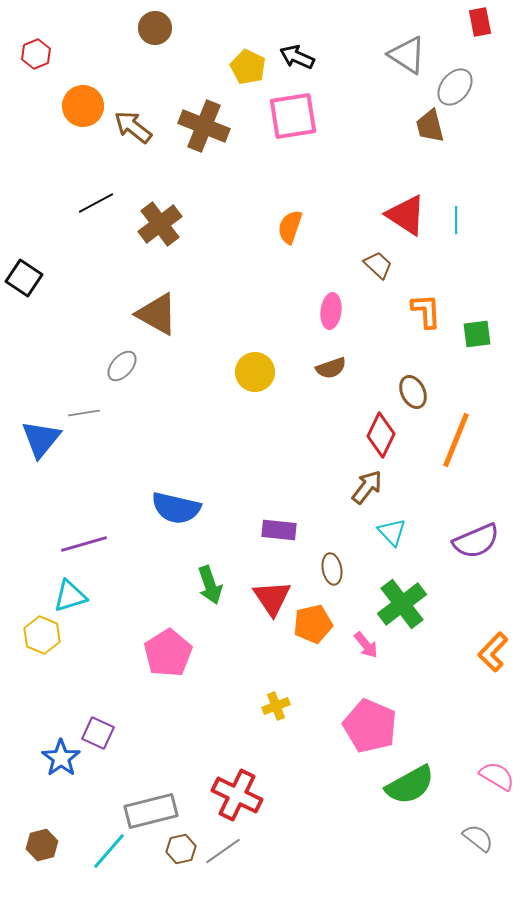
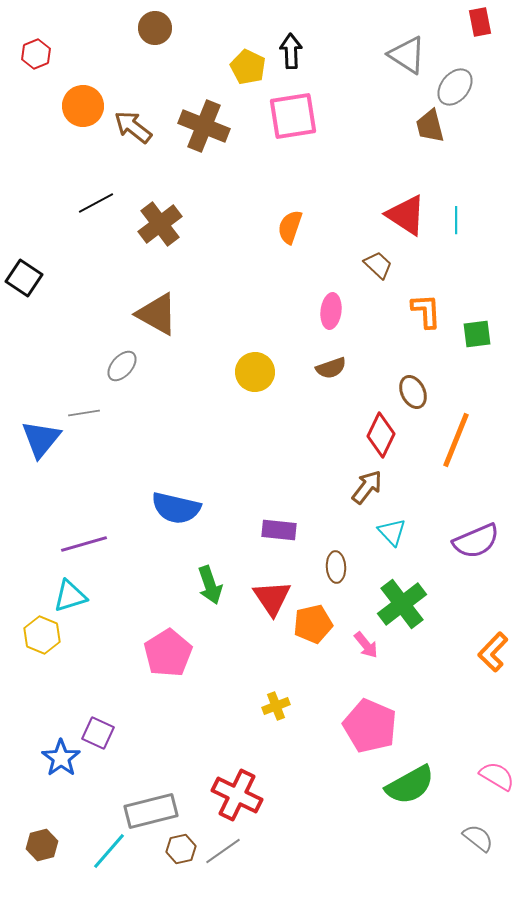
black arrow at (297, 57): moved 6 px left, 6 px up; rotated 64 degrees clockwise
brown ellipse at (332, 569): moved 4 px right, 2 px up; rotated 8 degrees clockwise
